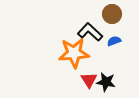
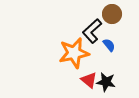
black L-shape: moved 2 px right, 1 px up; rotated 85 degrees counterclockwise
blue semicircle: moved 5 px left, 4 px down; rotated 72 degrees clockwise
orange star: rotated 8 degrees counterclockwise
red triangle: rotated 18 degrees counterclockwise
